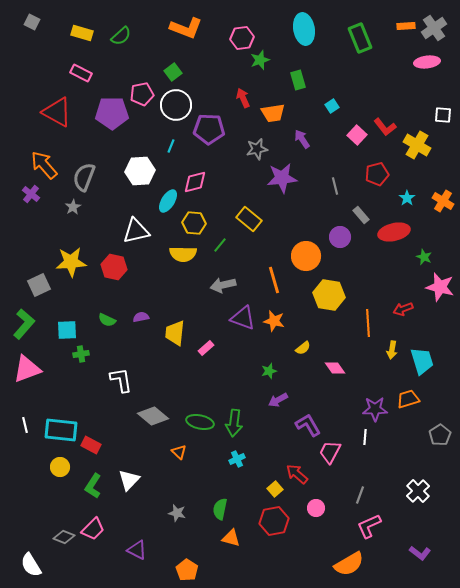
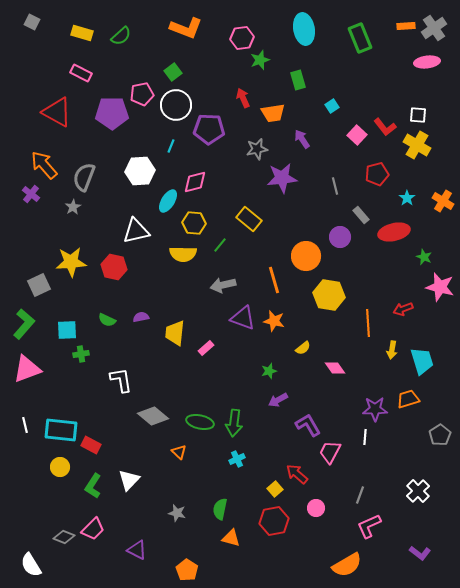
white square at (443, 115): moved 25 px left
orange semicircle at (349, 564): moved 2 px left, 1 px down
